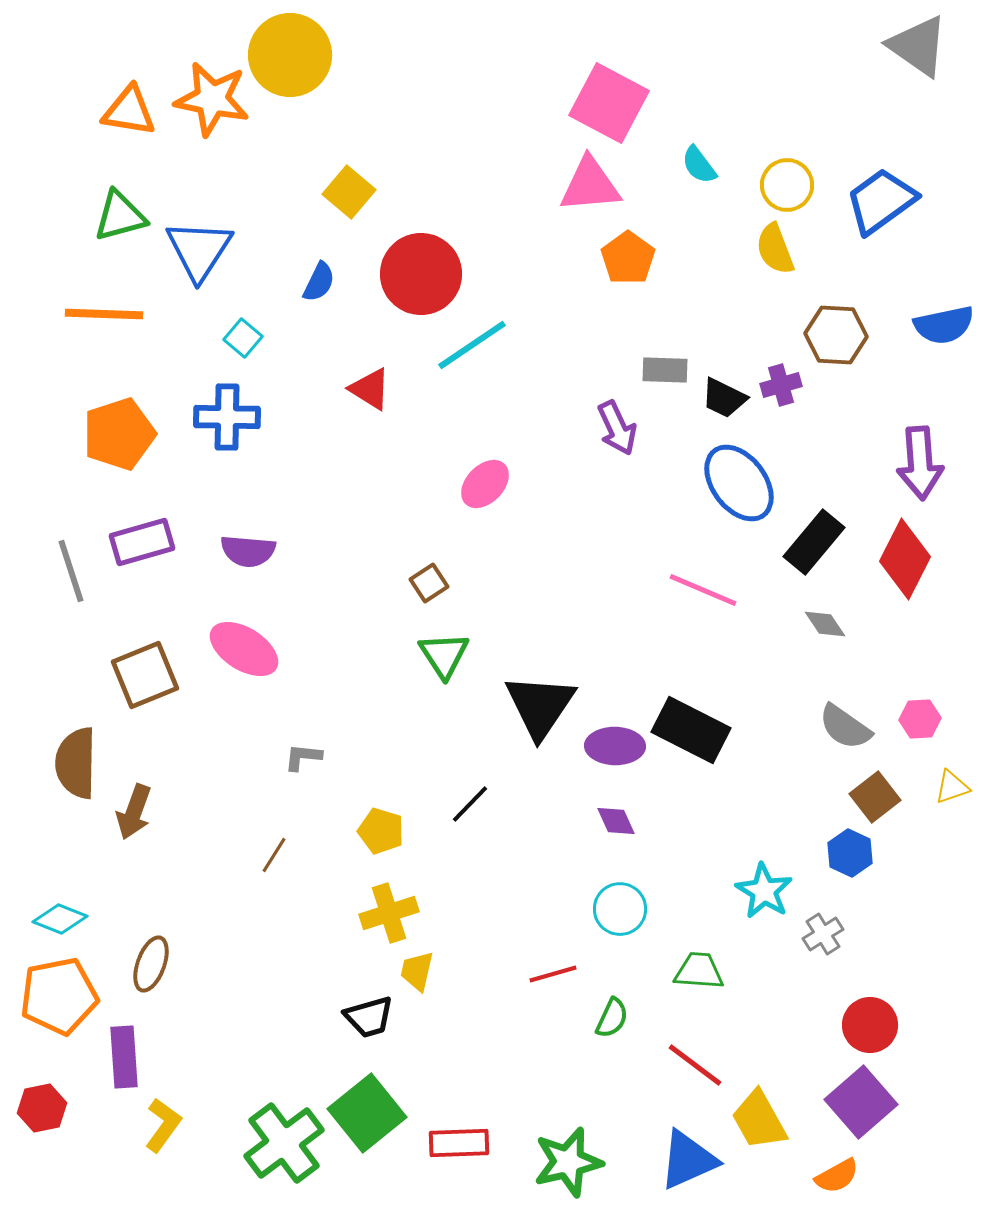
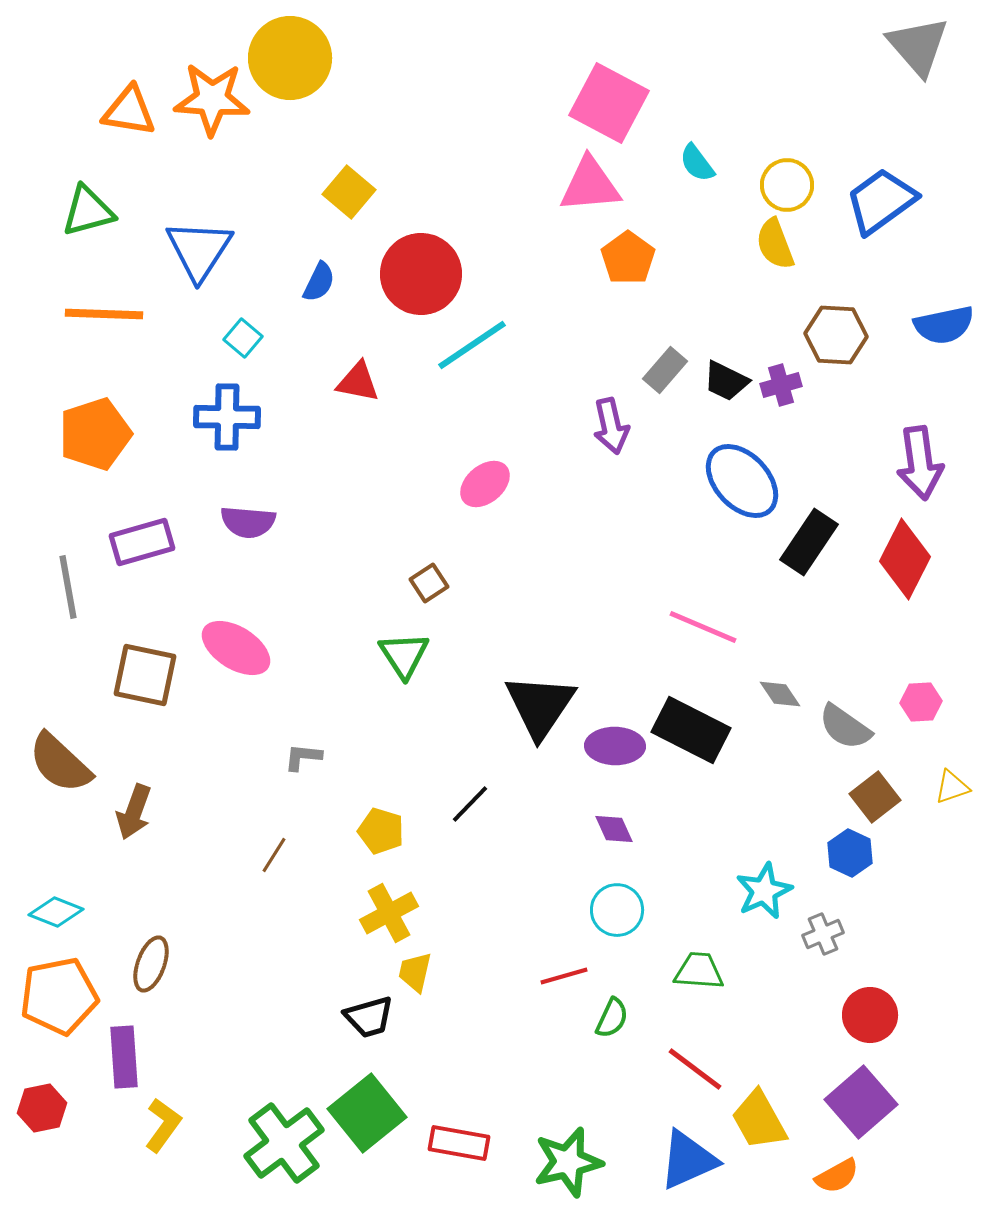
gray triangle at (918, 46): rotated 14 degrees clockwise
yellow circle at (290, 55): moved 3 px down
orange star at (212, 99): rotated 8 degrees counterclockwise
cyan semicircle at (699, 165): moved 2 px left, 2 px up
green triangle at (120, 216): moved 32 px left, 5 px up
yellow semicircle at (775, 249): moved 5 px up
gray rectangle at (665, 370): rotated 51 degrees counterclockwise
red triangle at (370, 389): moved 12 px left, 7 px up; rotated 21 degrees counterclockwise
black trapezoid at (724, 398): moved 2 px right, 17 px up
purple arrow at (617, 428): moved 6 px left, 2 px up; rotated 12 degrees clockwise
orange pentagon at (119, 434): moved 24 px left
purple arrow at (920, 463): rotated 4 degrees counterclockwise
blue ellipse at (739, 483): moved 3 px right, 2 px up; rotated 6 degrees counterclockwise
pink ellipse at (485, 484): rotated 6 degrees clockwise
black rectangle at (814, 542): moved 5 px left; rotated 6 degrees counterclockwise
purple semicircle at (248, 551): moved 29 px up
gray line at (71, 571): moved 3 px left, 16 px down; rotated 8 degrees clockwise
pink line at (703, 590): moved 37 px down
gray diamond at (825, 624): moved 45 px left, 70 px down
pink ellipse at (244, 649): moved 8 px left, 1 px up
green triangle at (444, 655): moved 40 px left
brown square at (145, 675): rotated 34 degrees clockwise
pink hexagon at (920, 719): moved 1 px right, 17 px up
brown semicircle at (76, 763): moved 16 px left; rotated 48 degrees counterclockwise
purple diamond at (616, 821): moved 2 px left, 8 px down
cyan star at (764, 891): rotated 16 degrees clockwise
cyan circle at (620, 909): moved 3 px left, 1 px down
yellow cross at (389, 913): rotated 10 degrees counterclockwise
cyan diamond at (60, 919): moved 4 px left, 7 px up
gray cross at (823, 934): rotated 9 degrees clockwise
yellow trapezoid at (417, 971): moved 2 px left, 1 px down
red line at (553, 974): moved 11 px right, 2 px down
red circle at (870, 1025): moved 10 px up
red line at (695, 1065): moved 4 px down
red rectangle at (459, 1143): rotated 12 degrees clockwise
